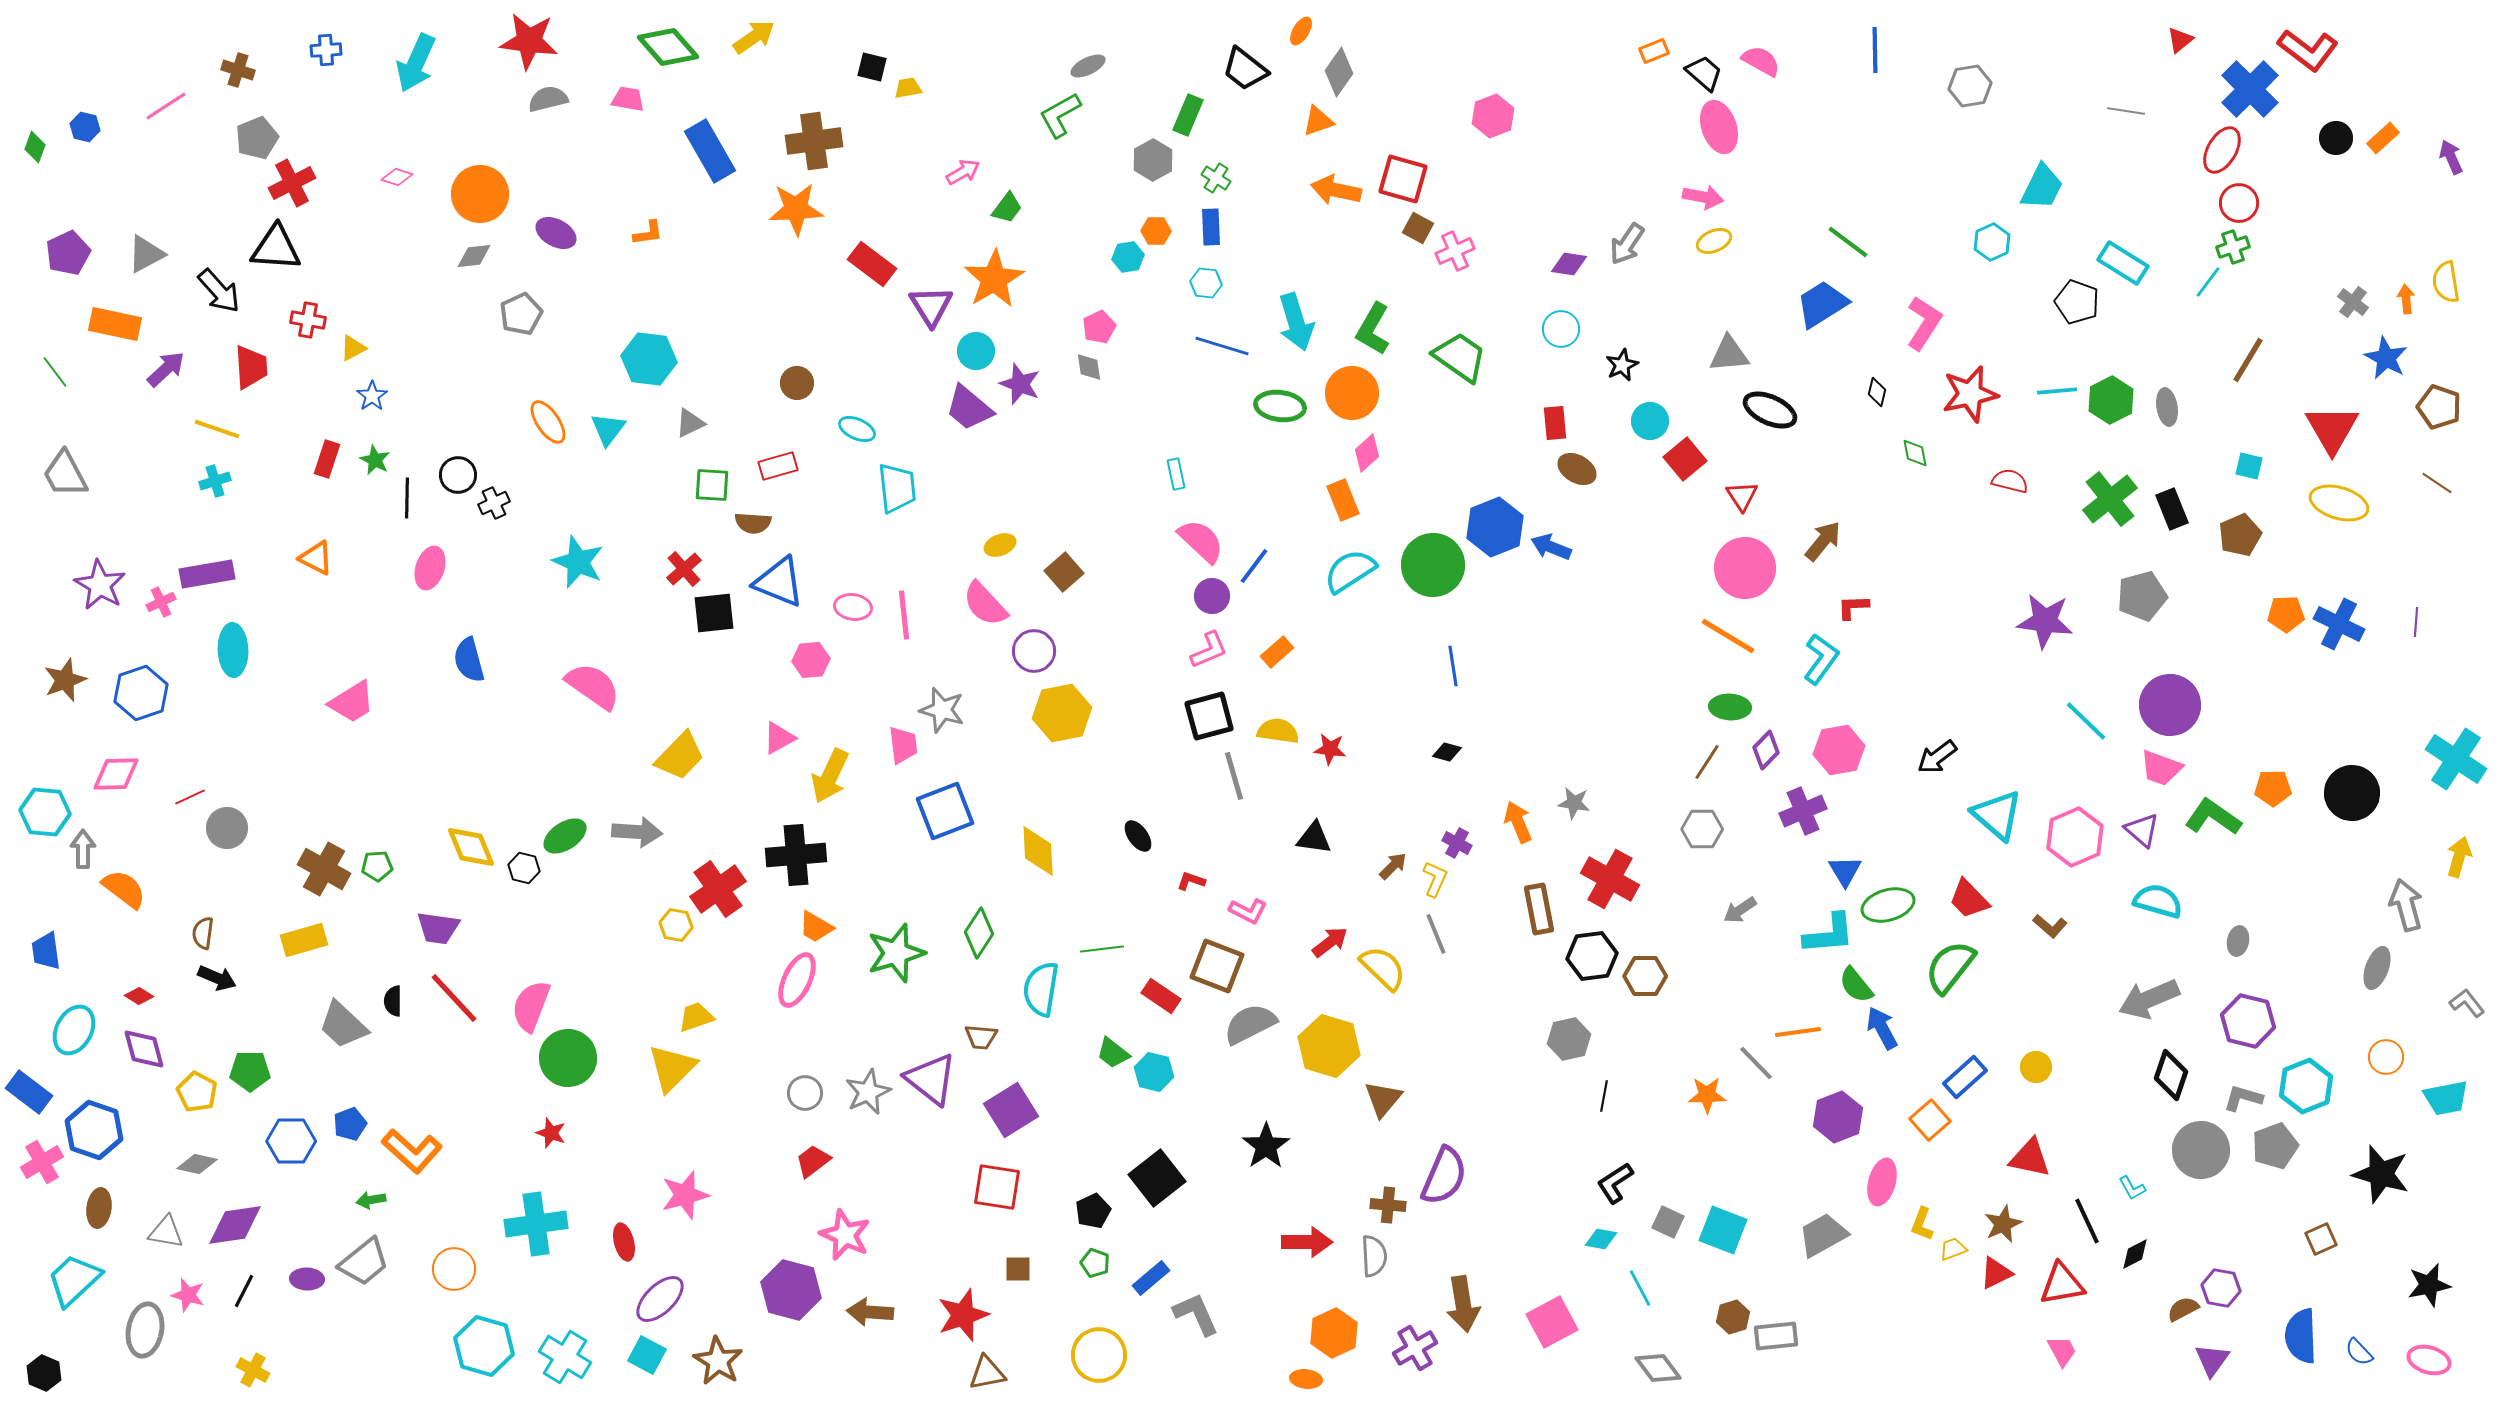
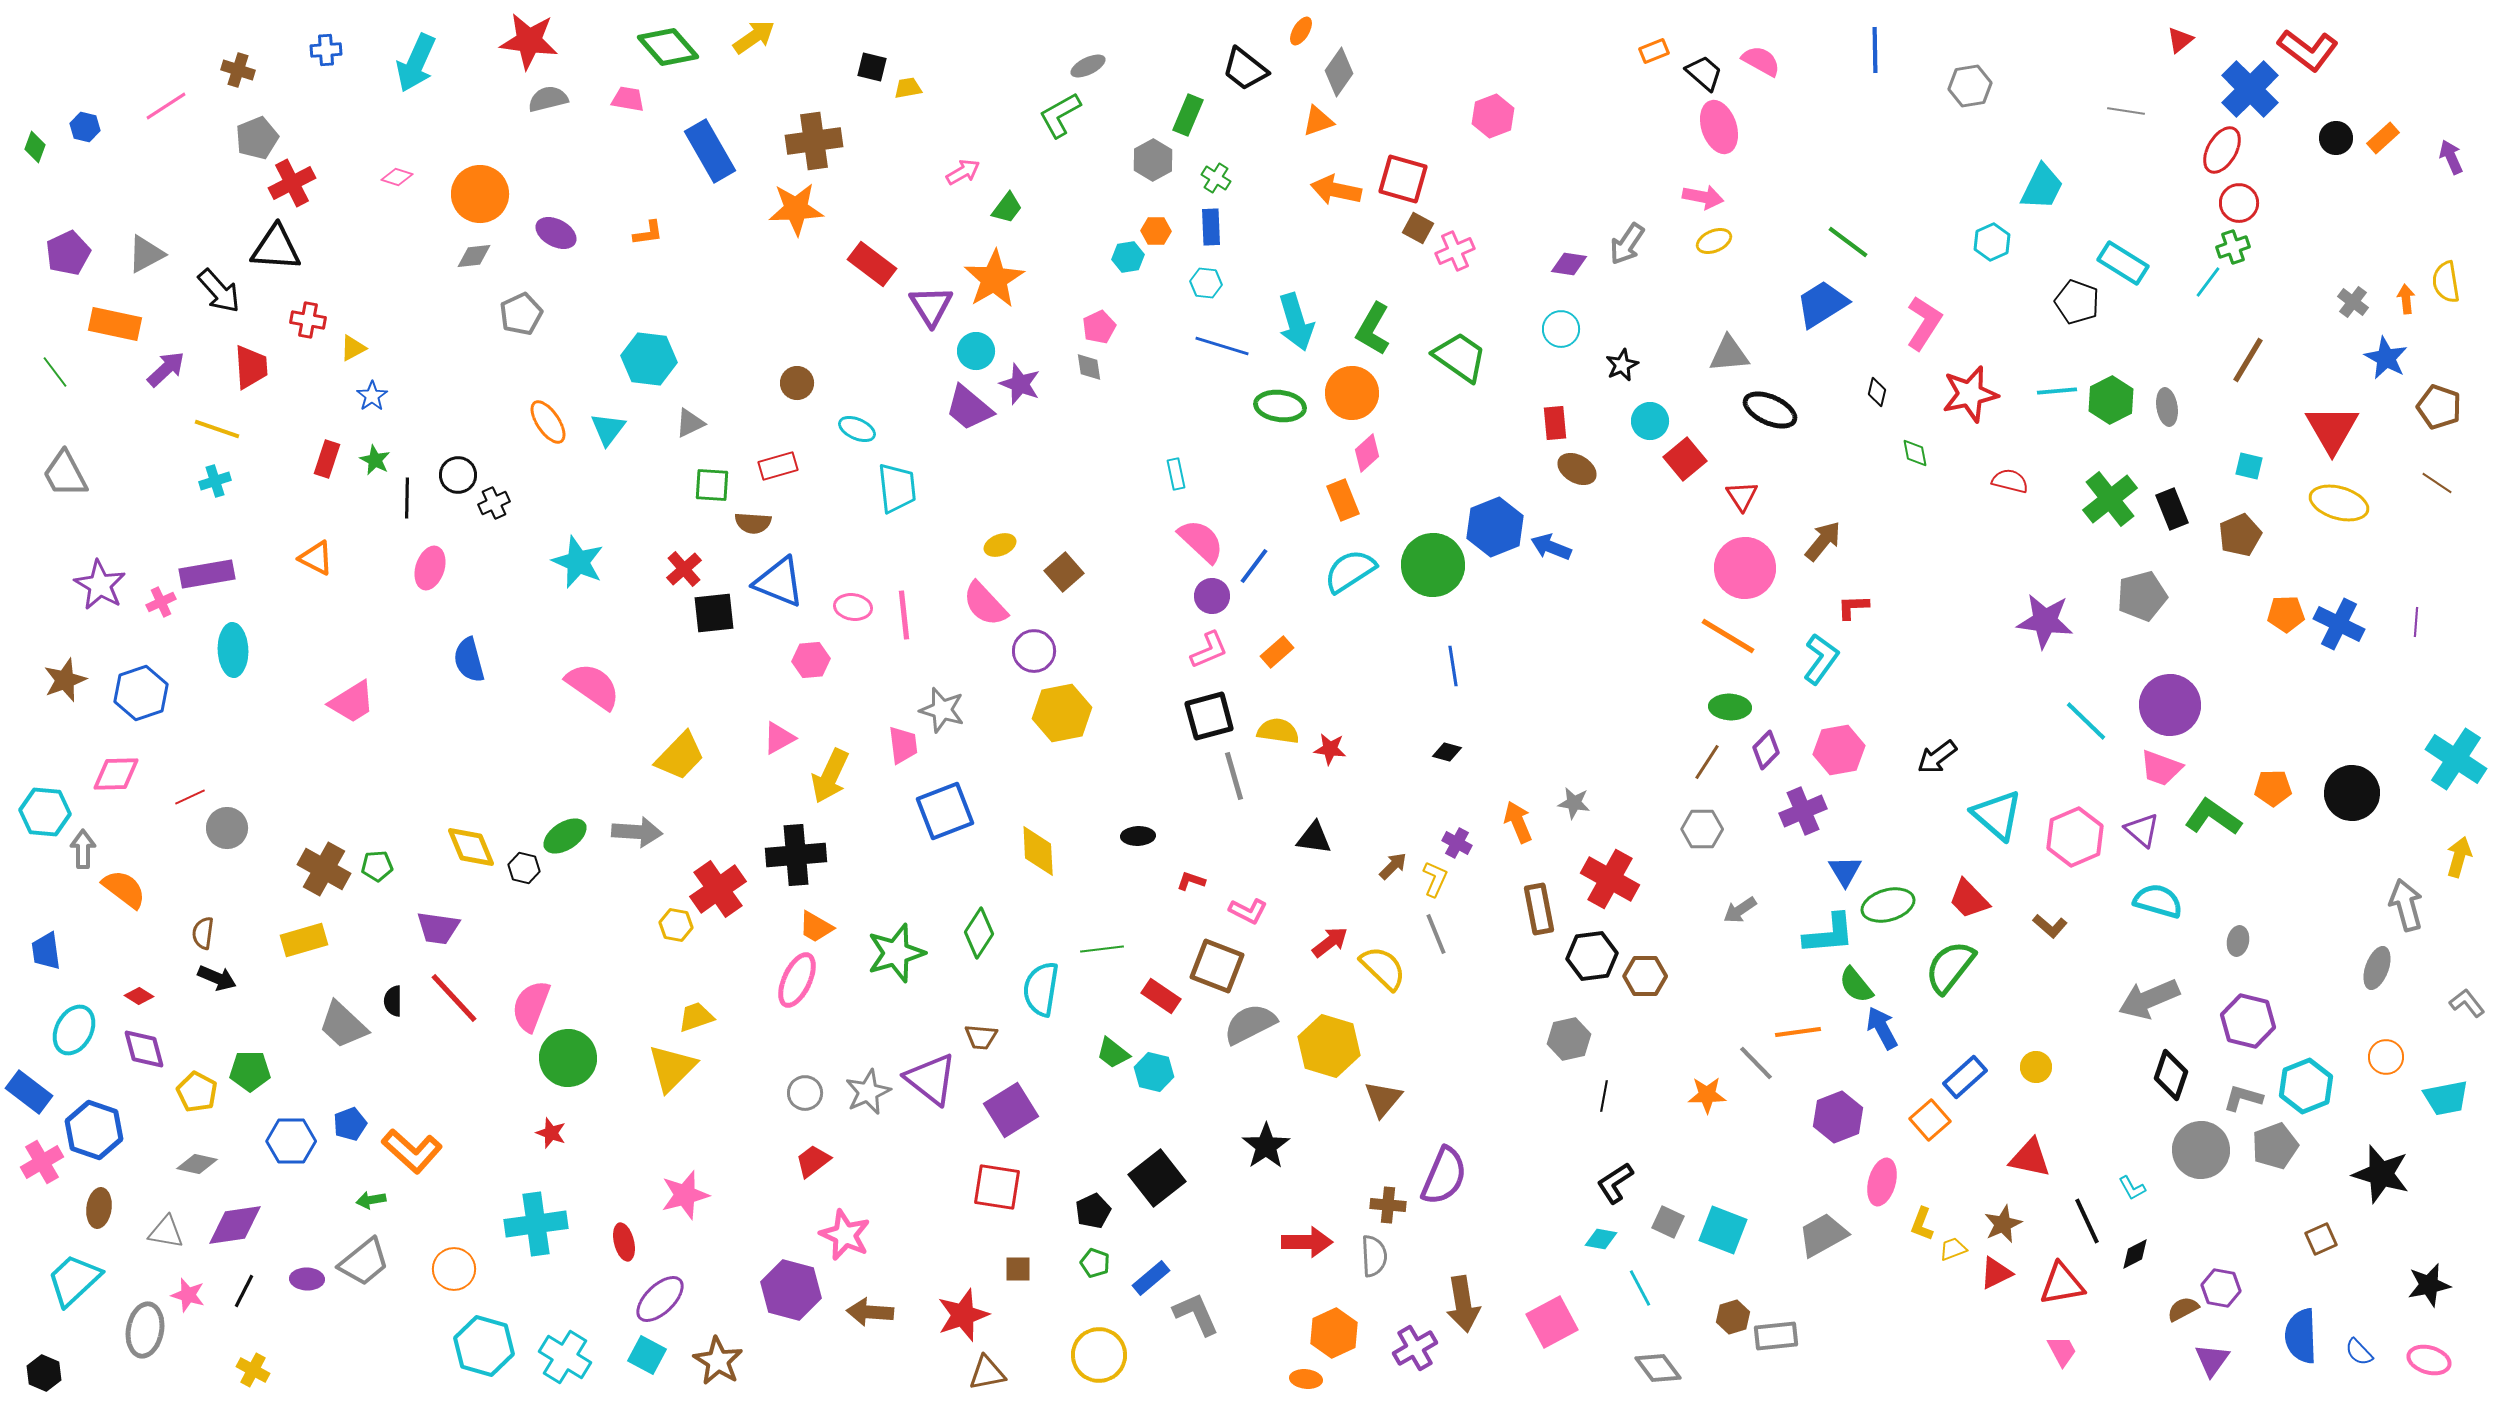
black ellipse at (1138, 836): rotated 56 degrees counterclockwise
